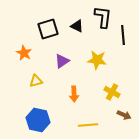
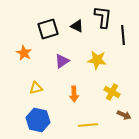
yellow triangle: moved 7 px down
